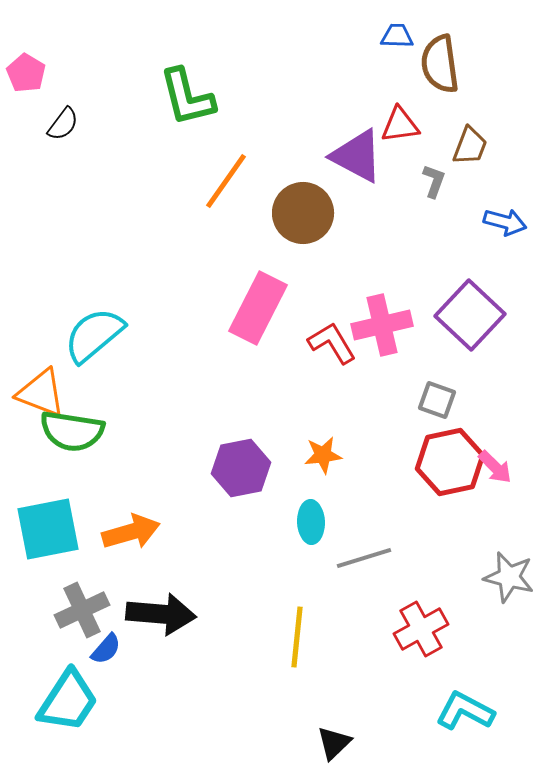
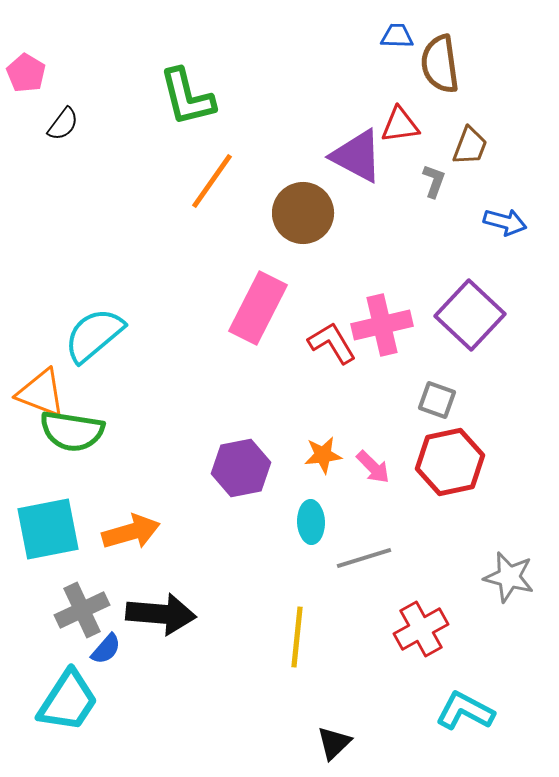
orange line: moved 14 px left
pink arrow: moved 122 px left
